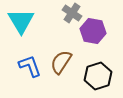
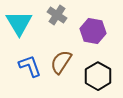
gray cross: moved 15 px left, 2 px down
cyan triangle: moved 2 px left, 2 px down
black hexagon: rotated 12 degrees counterclockwise
